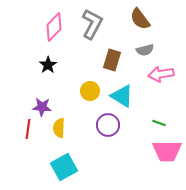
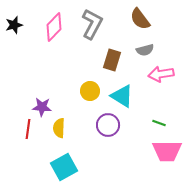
black star: moved 34 px left, 40 px up; rotated 18 degrees clockwise
